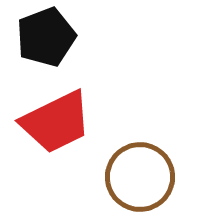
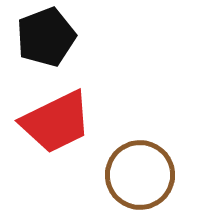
brown circle: moved 2 px up
